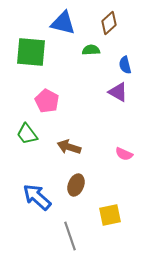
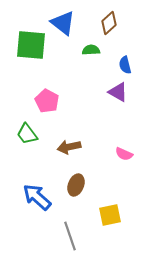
blue triangle: rotated 24 degrees clockwise
green square: moved 7 px up
brown arrow: rotated 30 degrees counterclockwise
